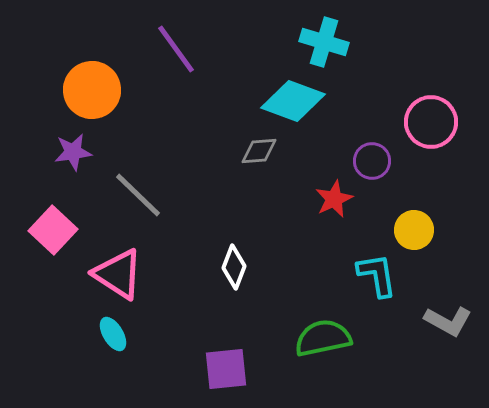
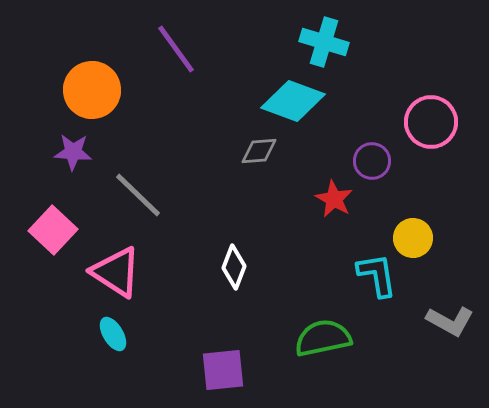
purple star: rotated 12 degrees clockwise
red star: rotated 18 degrees counterclockwise
yellow circle: moved 1 px left, 8 px down
pink triangle: moved 2 px left, 2 px up
gray L-shape: moved 2 px right
purple square: moved 3 px left, 1 px down
